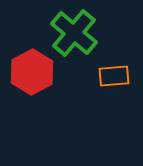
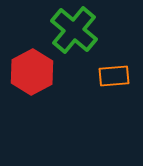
green cross: moved 3 px up
